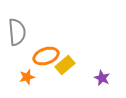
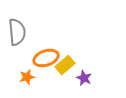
orange ellipse: moved 2 px down
purple star: moved 18 px left
